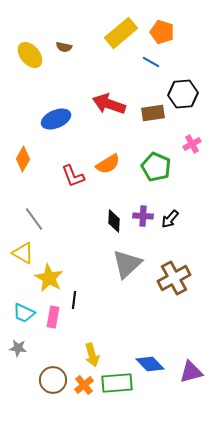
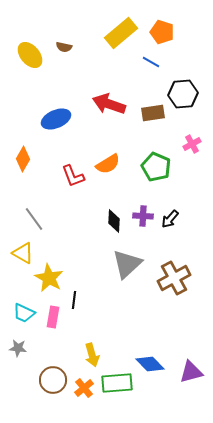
orange cross: moved 3 px down
